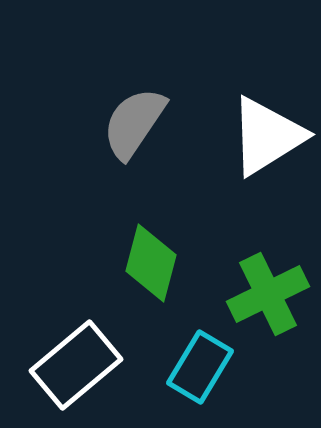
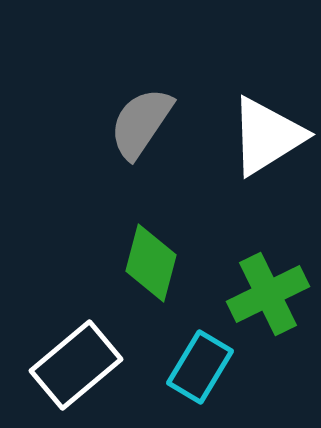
gray semicircle: moved 7 px right
